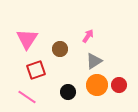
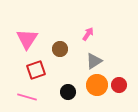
pink arrow: moved 2 px up
pink line: rotated 18 degrees counterclockwise
